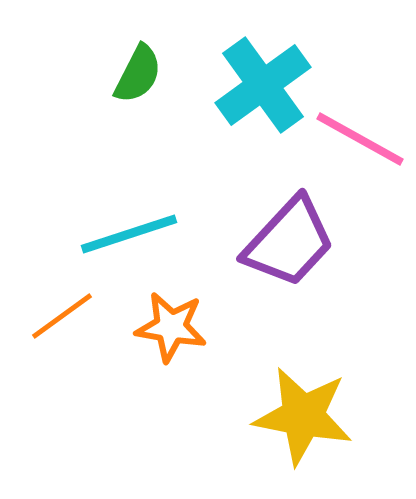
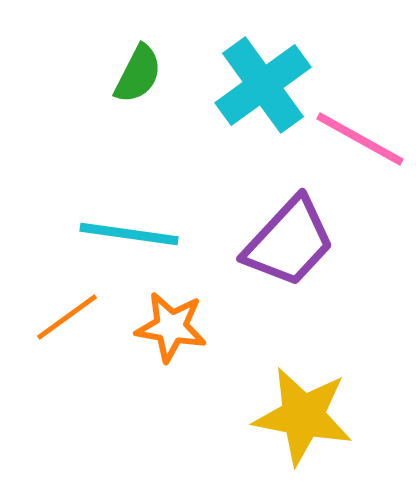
cyan line: rotated 26 degrees clockwise
orange line: moved 5 px right, 1 px down
